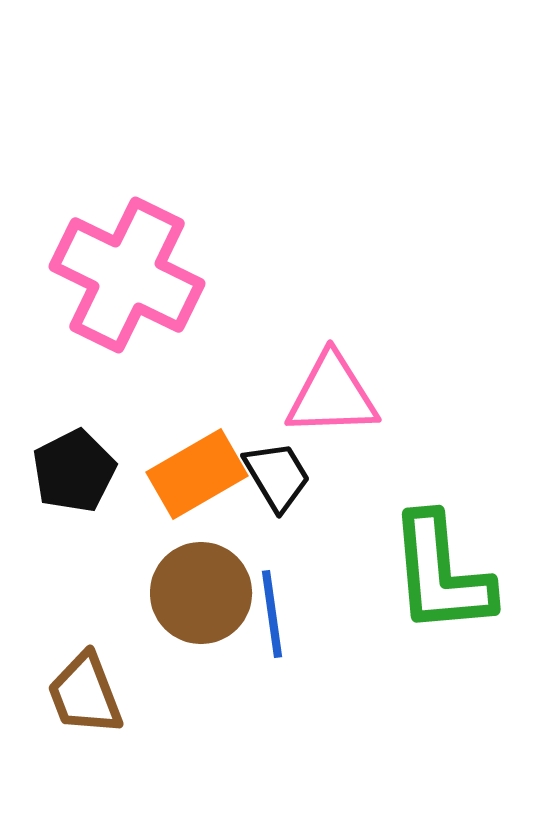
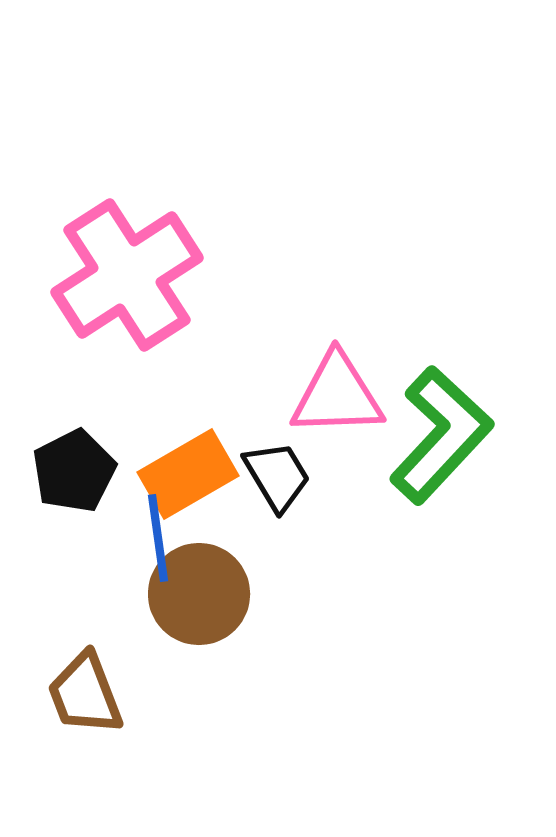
pink cross: rotated 31 degrees clockwise
pink triangle: moved 5 px right
orange rectangle: moved 9 px left
green L-shape: moved 139 px up; rotated 132 degrees counterclockwise
brown circle: moved 2 px left, 1 px down
blue line: moved 114 px left, 76 px up
